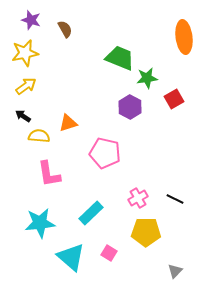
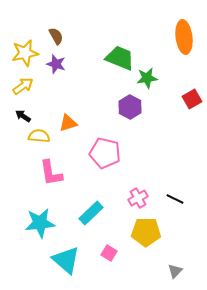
purple star: moved 25 px right, 44 px down
brown semicircle: moved 9 px left, 7 px down
yellow arrow: moved 3 px left
red square: moved 18 px right
pink L-shape: moved 2 px right, 1 px up
cyan triangle: moved 5 px left, 3 px down
